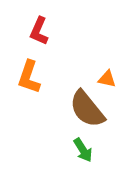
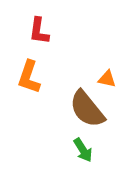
red L-shape: rotated 16 degrees counterclockwise
